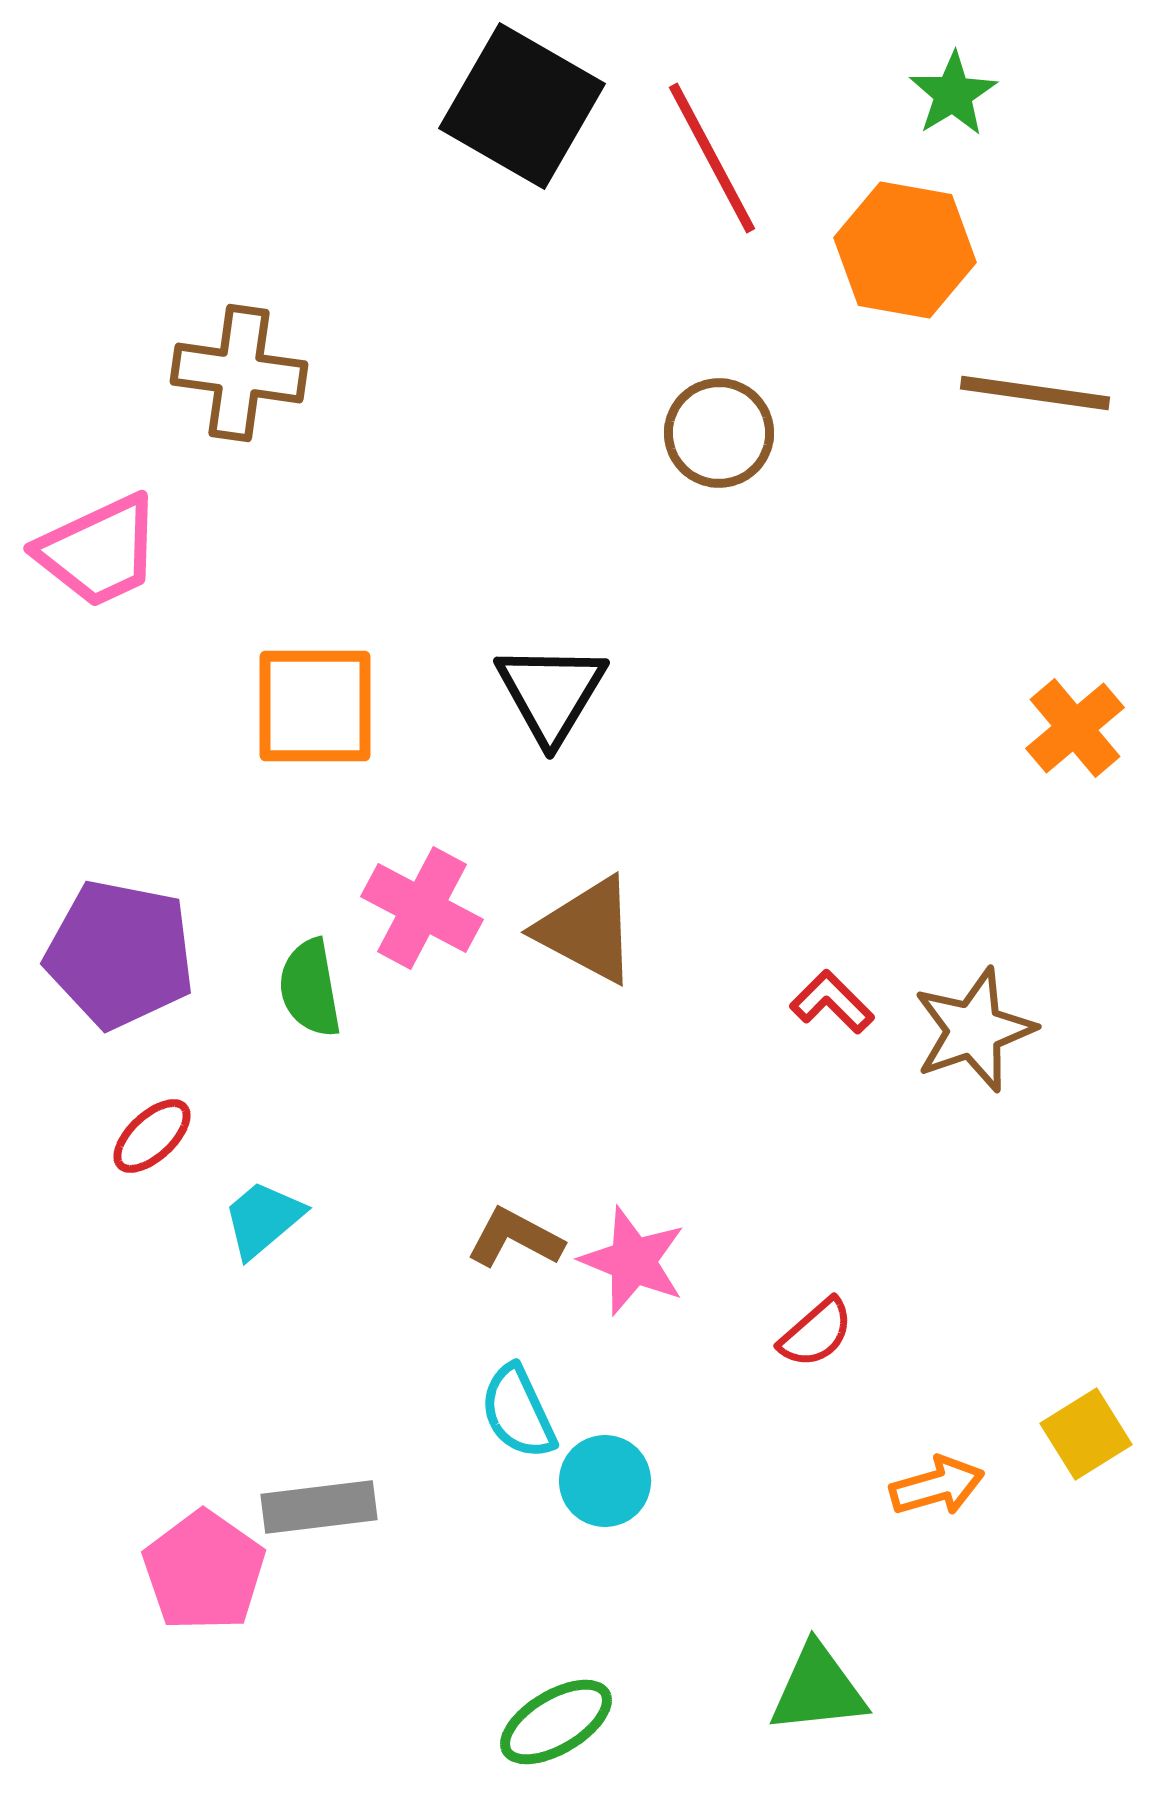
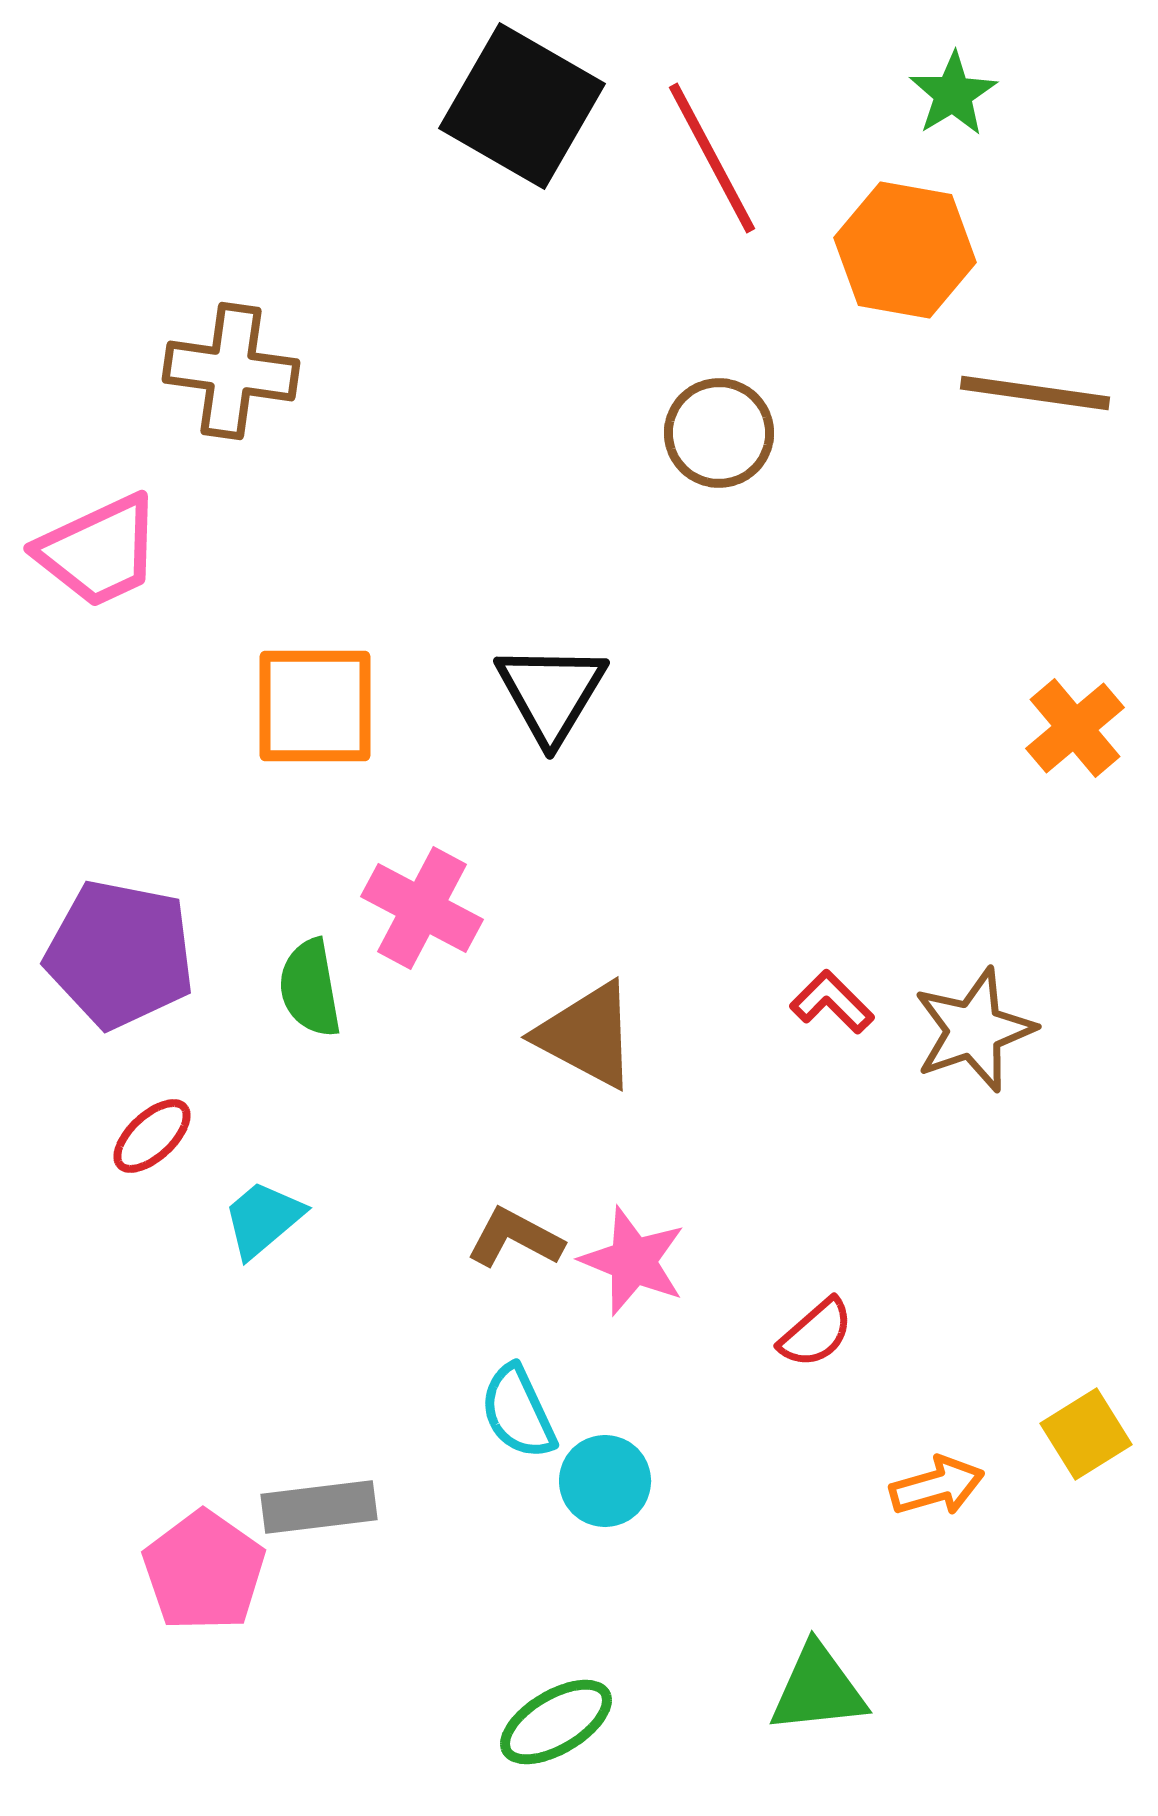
brown cross: moved 8 px left, 2 px up
brown triangle: moved 105 px down
